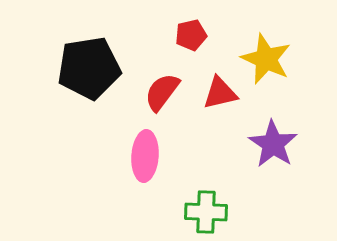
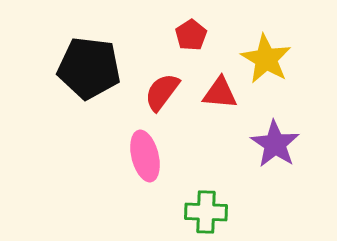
red pentagon: rotated 20 degrees counterclockwise
yellow star: rotated 6 degrees clockwise
black pentagon: rotated 16 degrees clockwise
red triangle: rotated 18 degrees clockwise
purple star: moved 2 px right
pink ellipse: rotated 18 degrees counterclockwise
